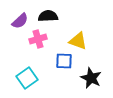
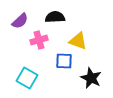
black semicircle: moved 7 px right, 1 px down
pink cross: moved 1 px right, 1 px down
cyan square: rotated 25 degrees counterclockwise
